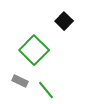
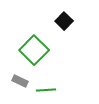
green line: rotated 54 degrees counterclockwise
